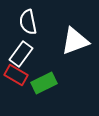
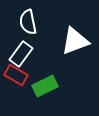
green rectangle: moved 1 px right, 3 px down
